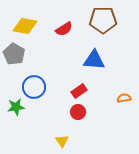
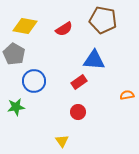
brown pentagon: rotated 12 degrees clockwise
blue circle: moved 6 px up
red rectangle: moved 9 px up
orange semicircle: moved 3 px right, 3 px up
